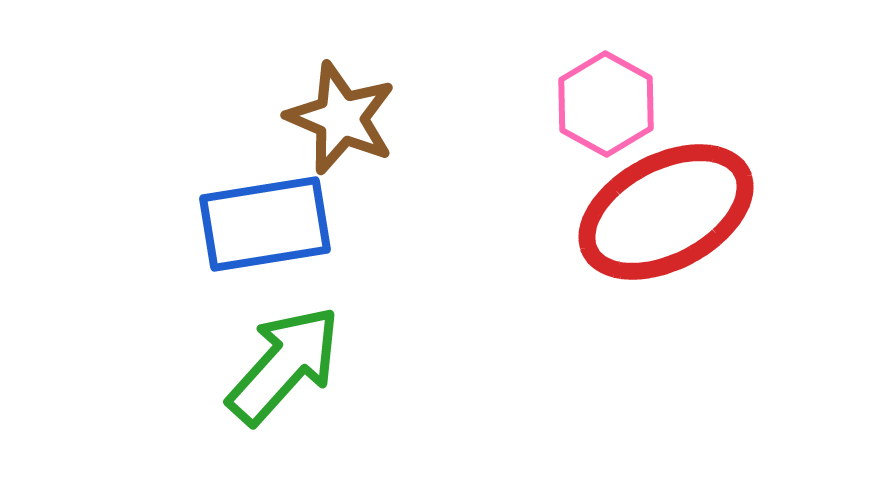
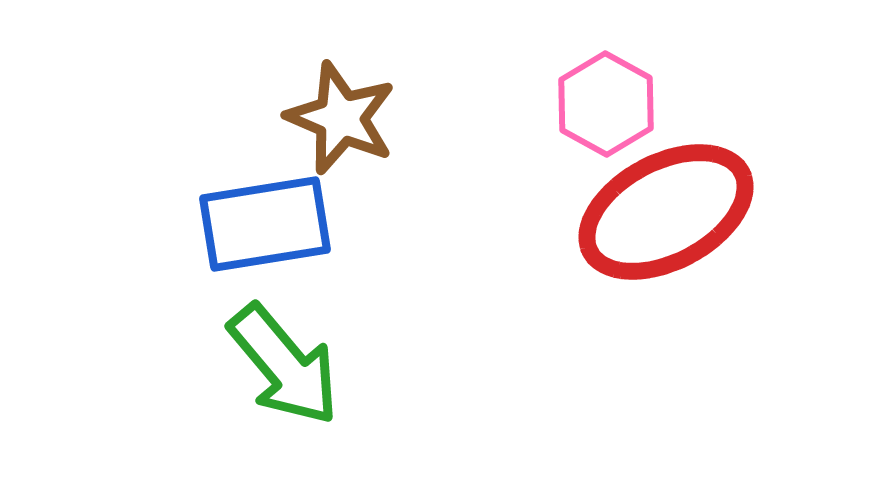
green arrow: rotated 98 degrees clockwise
